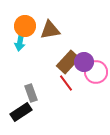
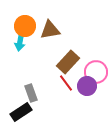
purple circle: moved 3 px right, 24 px down
